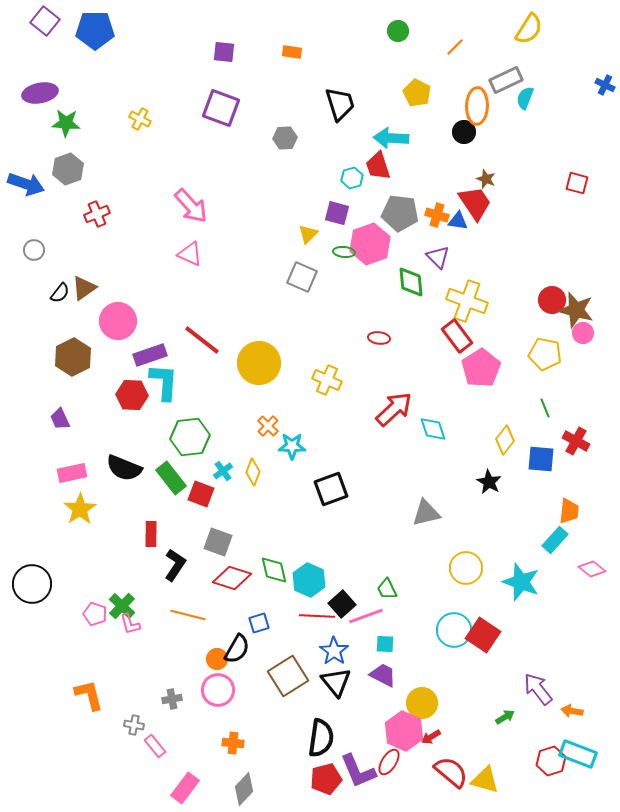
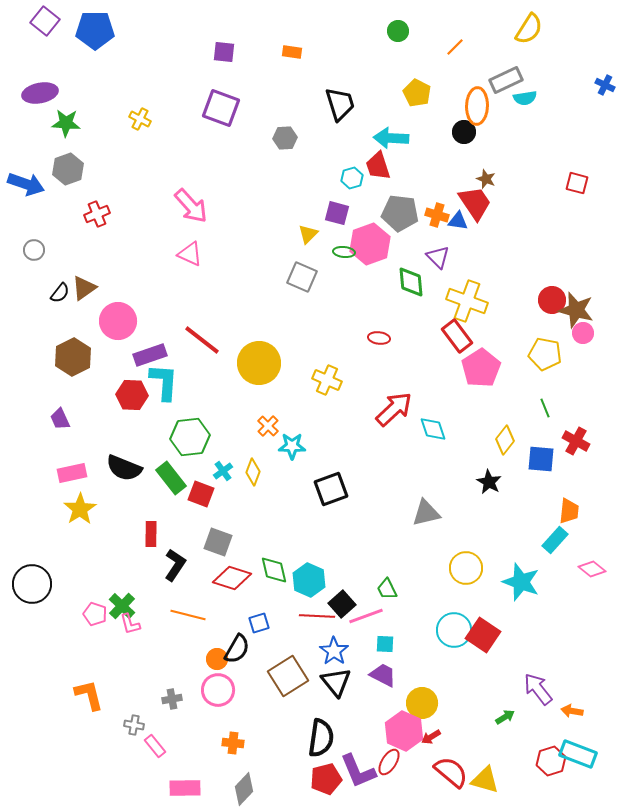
cyan semicircle at (525, 98): rotated 120 degrees counterclockwise
pink rectangle at (185, 788): rotated 52 degrees clockwise
